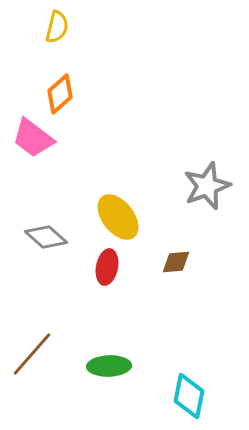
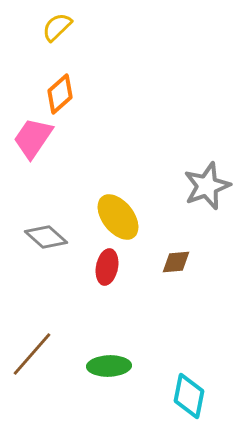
yellow semicircle: rotated 148 degrees counterclockwise
pink trapezoid: rotated 87 degrees clockwise
